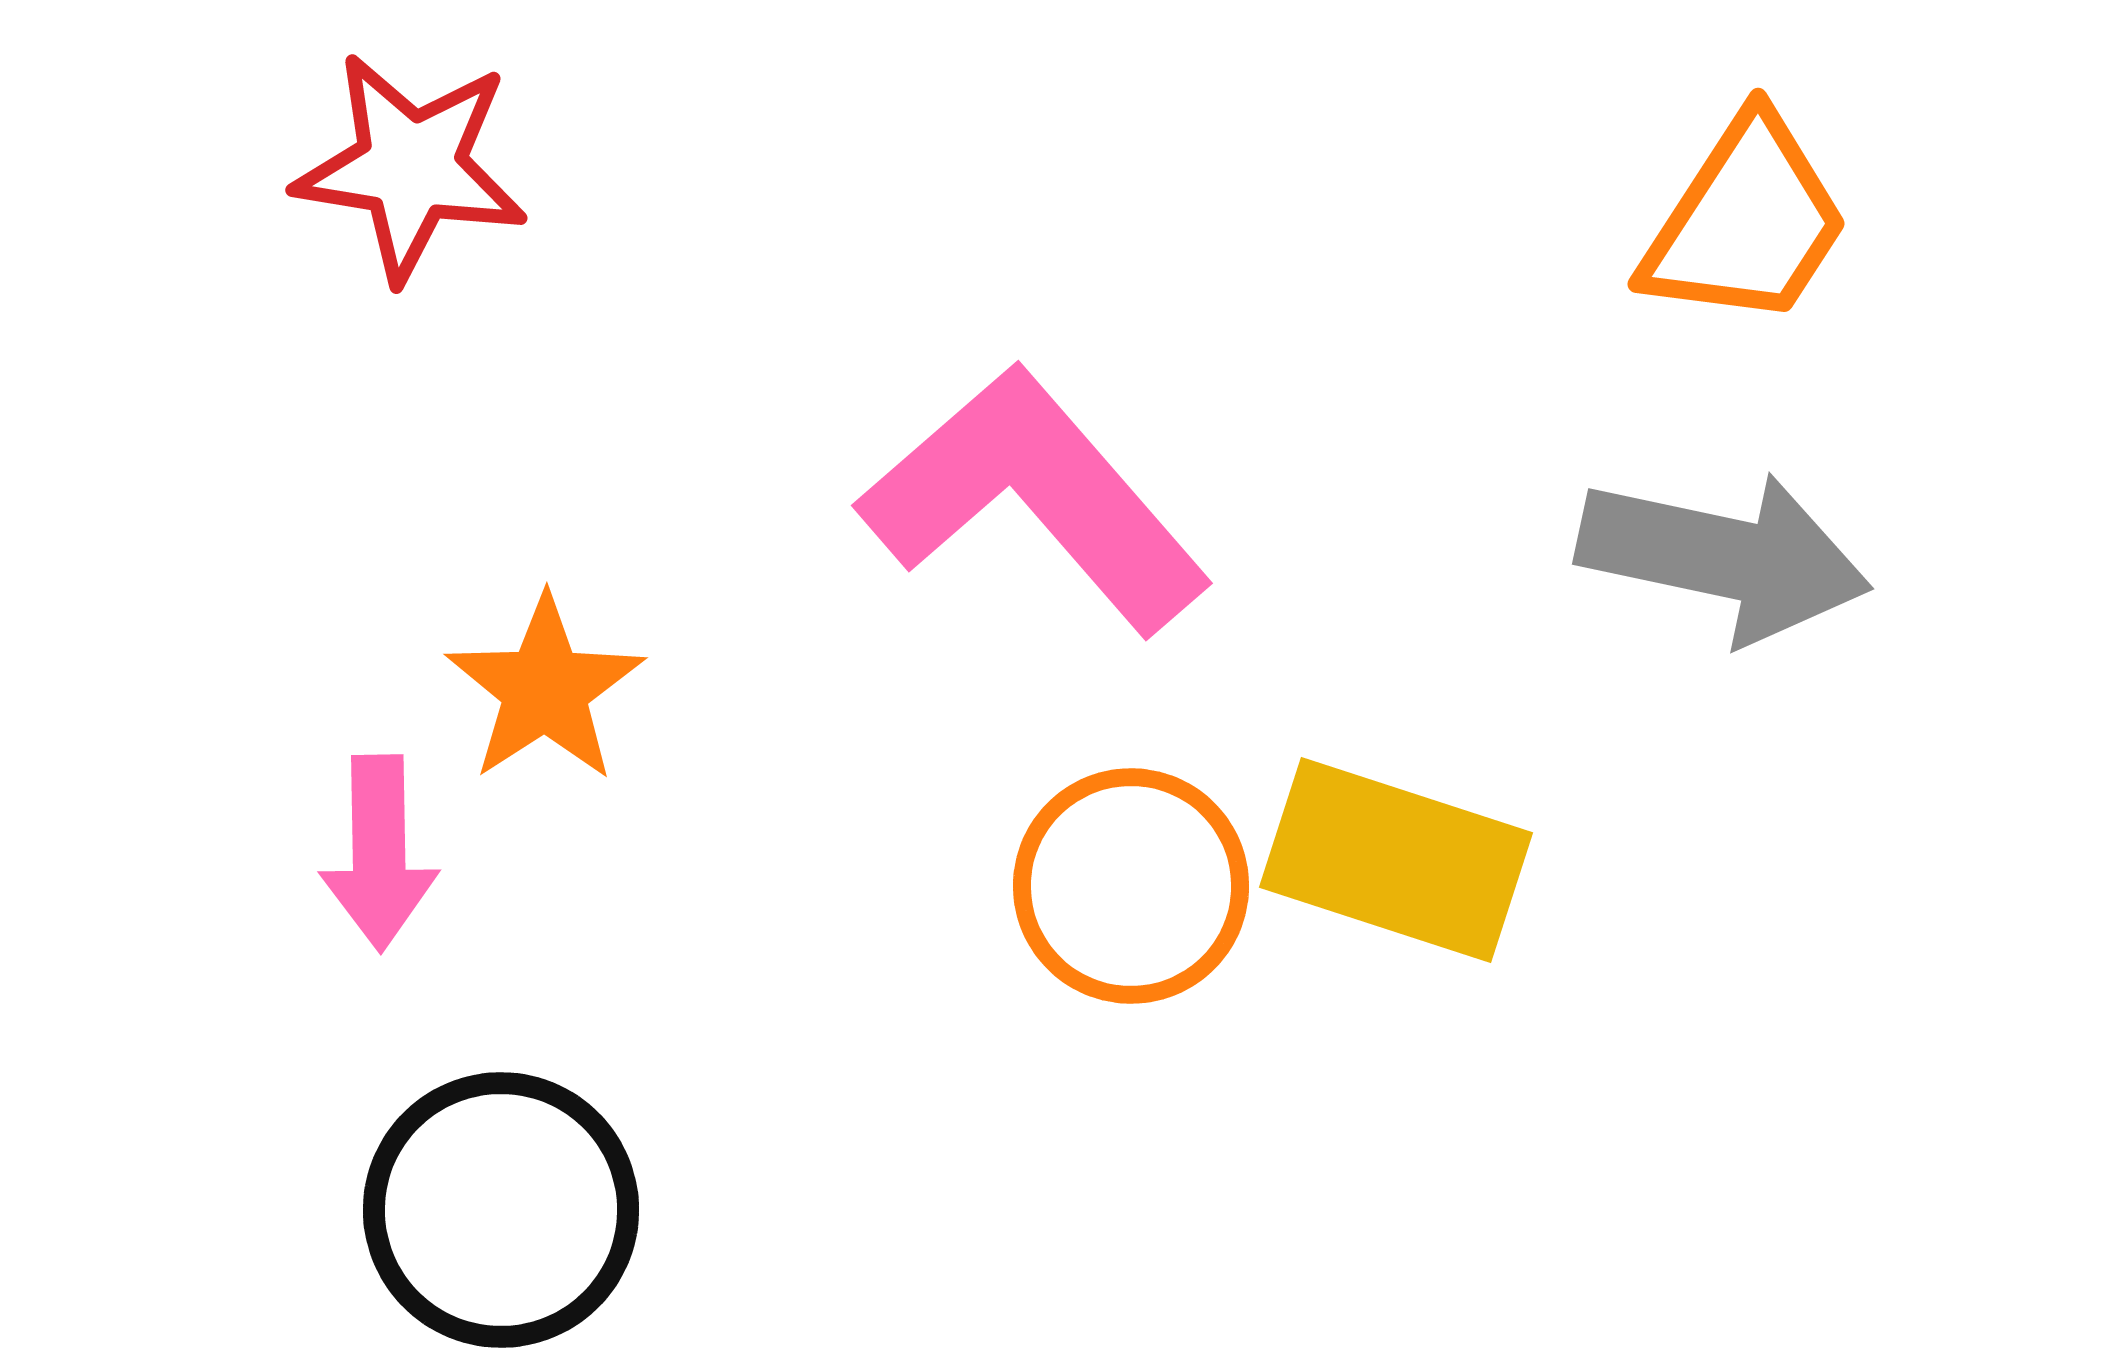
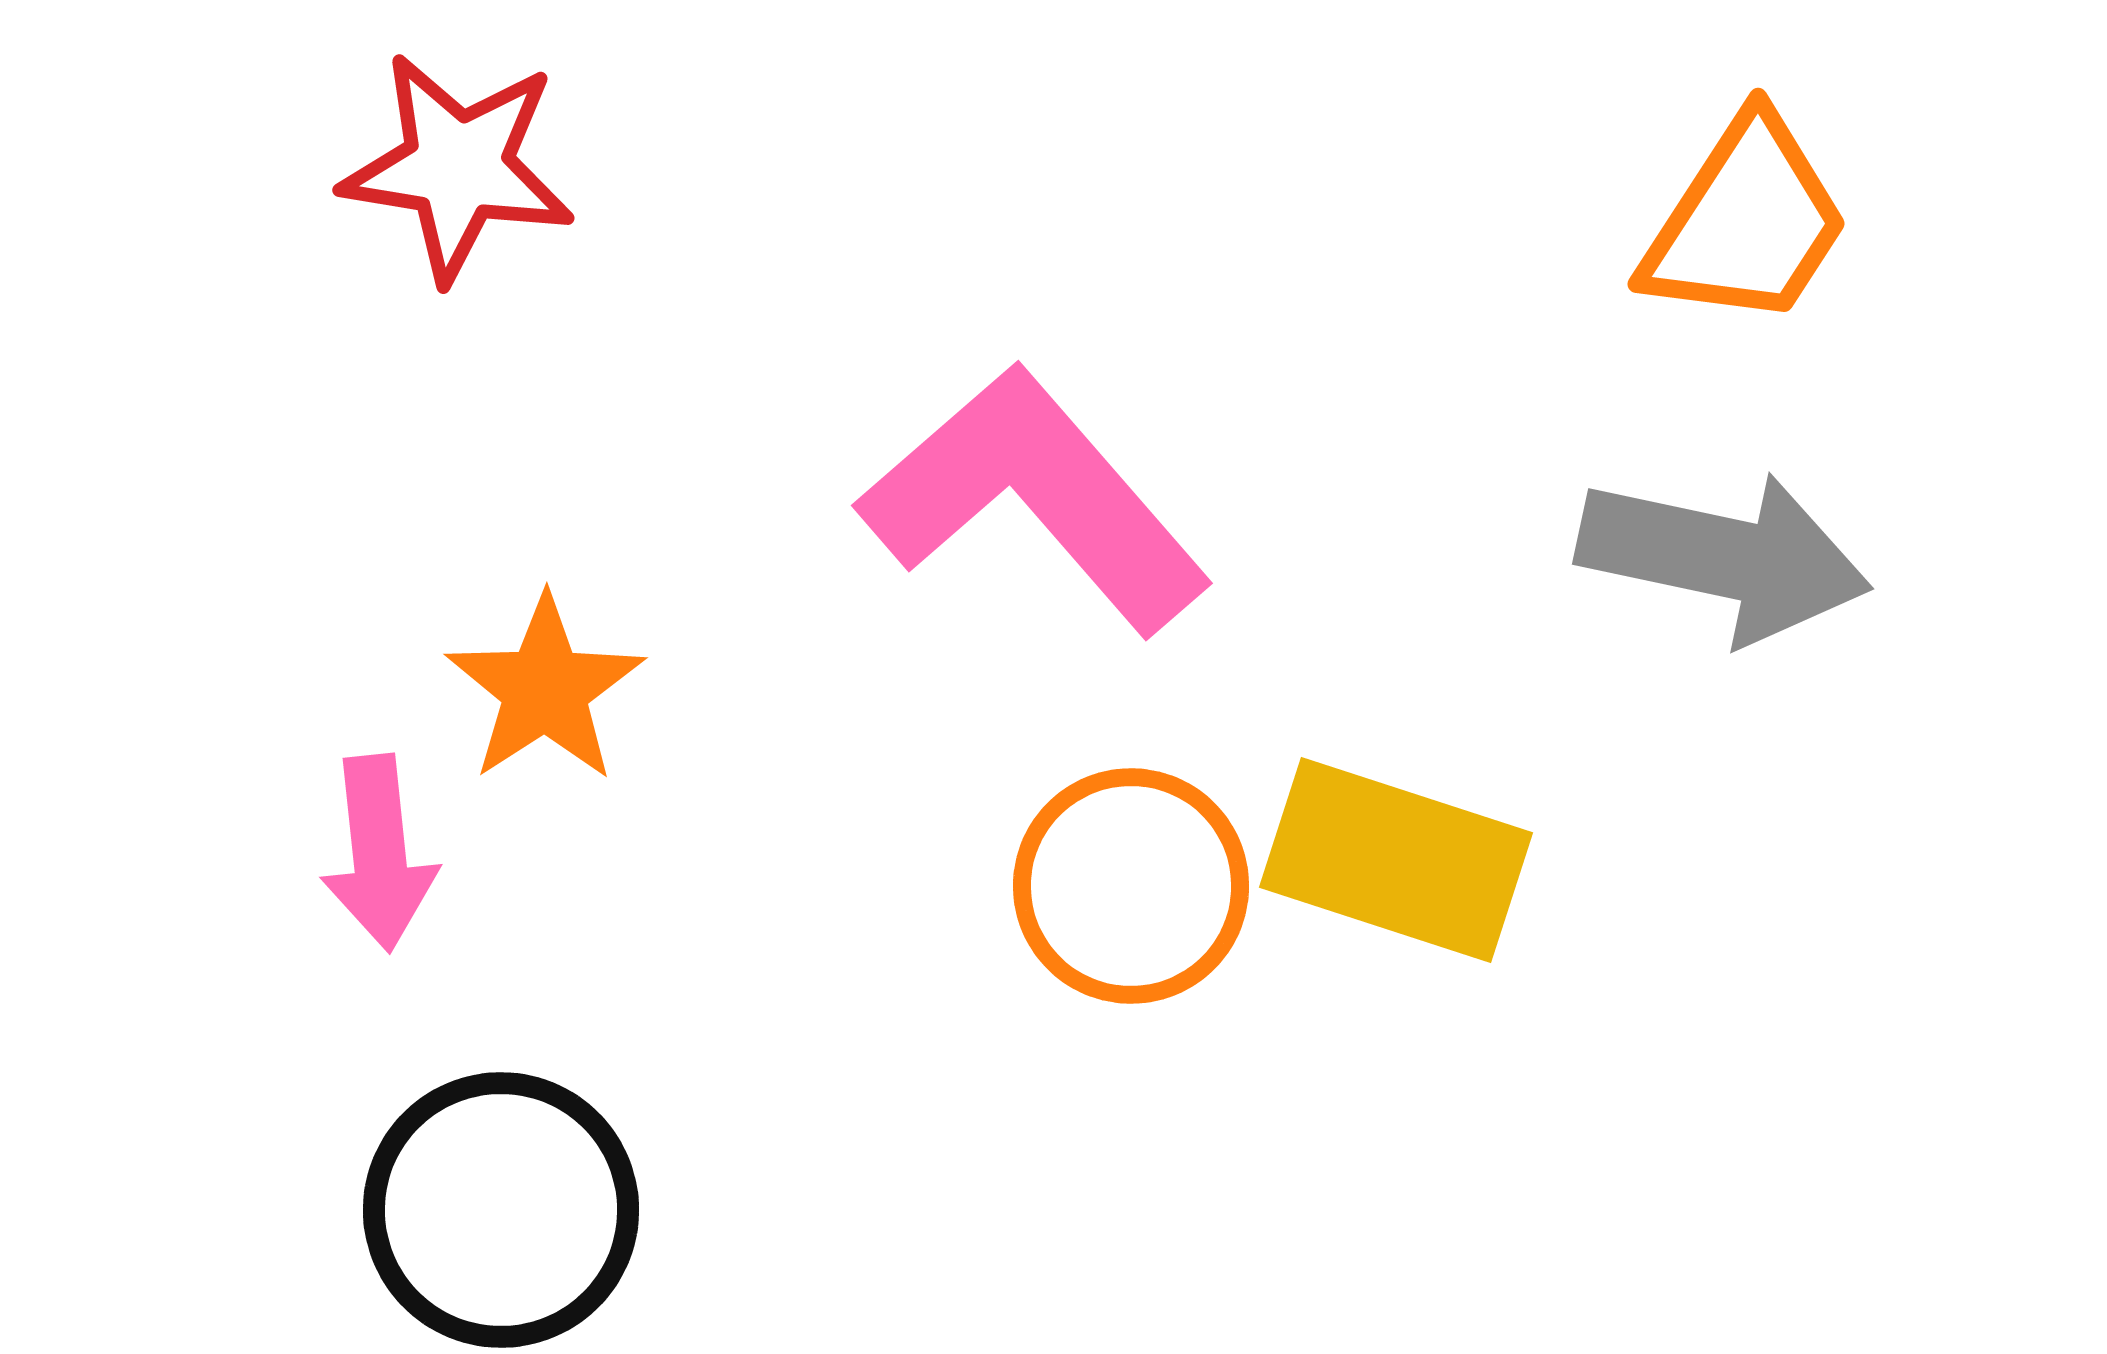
red star: moved 47 px right
pink arrow: rotated 5 degrees counterclockwise
